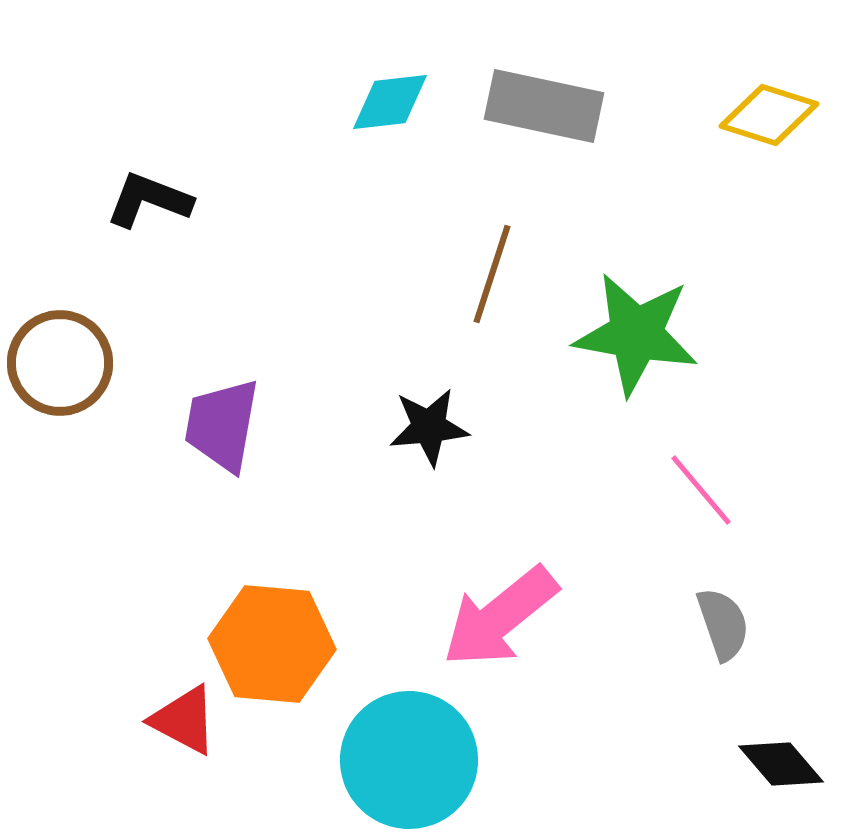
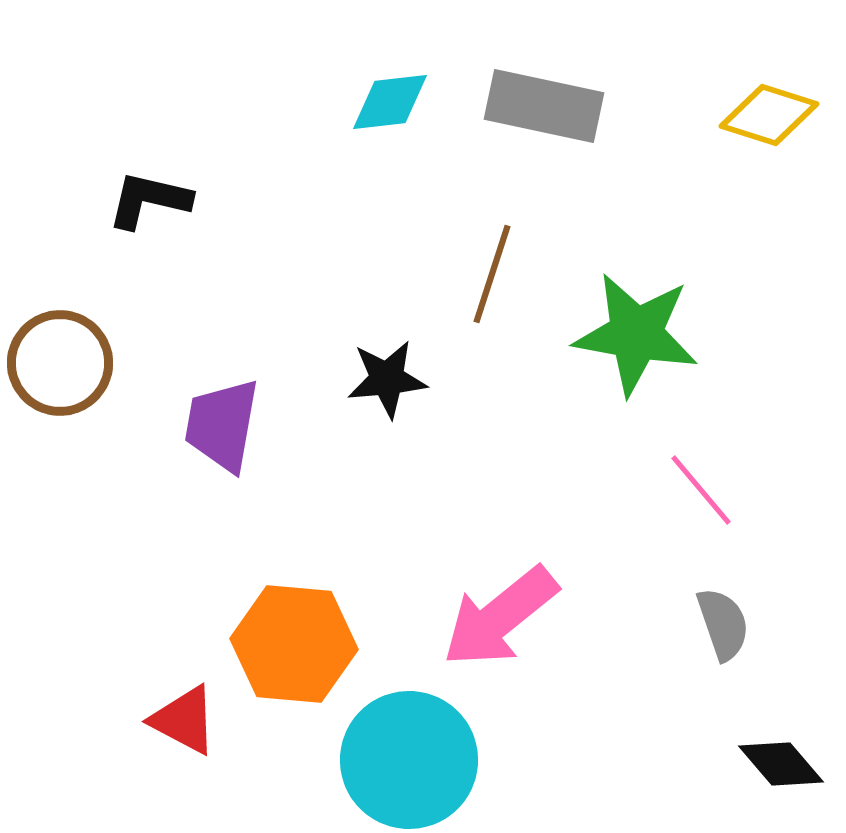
black L-shape: rotated 8 degrees counterclockwise
black star: moved 42 px left, 48 px up
orange hexagon: moved 22 px right
